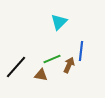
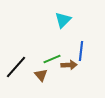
cyan triangle: moved 4 px right, 2 px up
brown arrow: rotated 63 degrees clockwise
brown triangle: rotated 40 degrees clockwise
